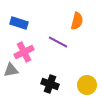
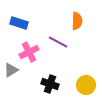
orange semicircle: rotated 12 degrees counterclockwise
pink cross: moved 5 px right
gray triangle: rotated 21 degrees counterclockwise
yellow circle: moved 1 px left
